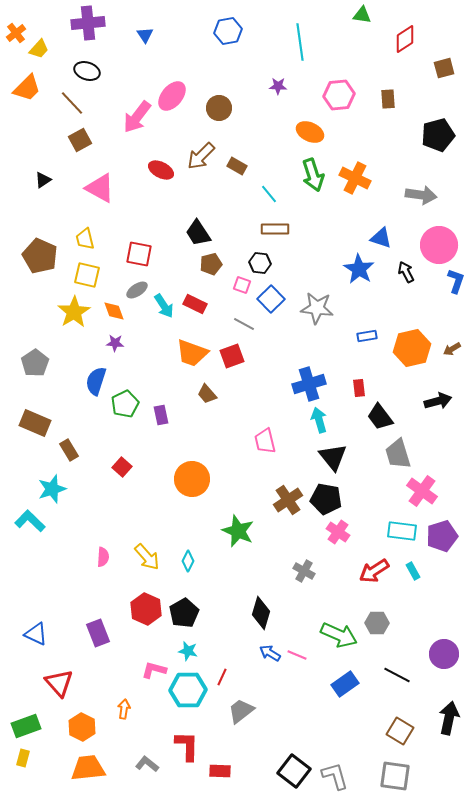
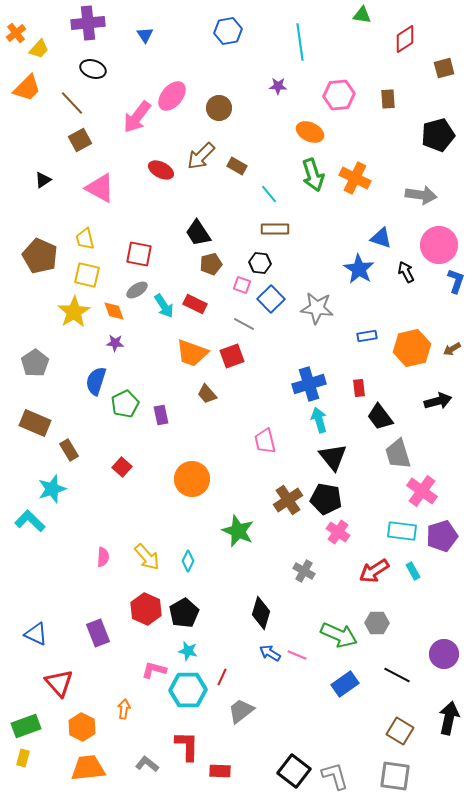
black ellipse at (87, 71): moved 6 px right, 2 px up
